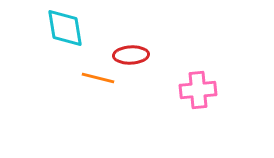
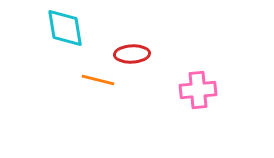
red ellipse: moved 1 px right, 1 px up
orange line: moved 2 px down
